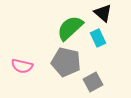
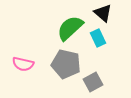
gray pentagon: moved 2 px down
pink semicircle: moved 1 px right, 2 px up
